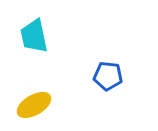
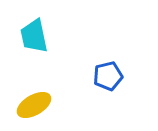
blue pentagon: rotated 20 degrees counterclockwise
